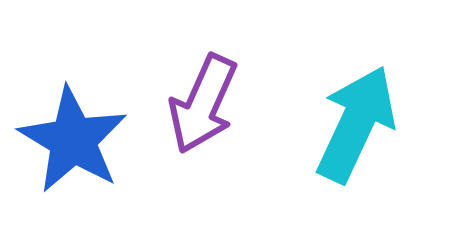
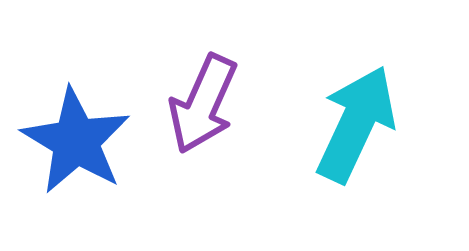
blue star: moved 3 px right, 1 px down
